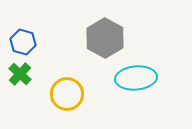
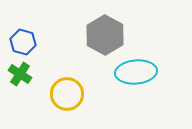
gray hexagon: moved 3 px up
green cross: rotated 10 degrees counterclockwise
cyan ellipse: moved 6 px up
